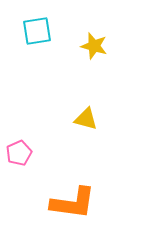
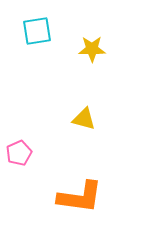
yellow star: moved 2 px left, 3 px down; rotated 16 degrees counterclockwise
yellow triangle: moved 2 px left
orange L-shape: moved 7 px right, 6 px up
